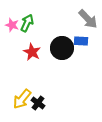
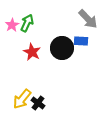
pink star: rotated 24 degrees clockwise
